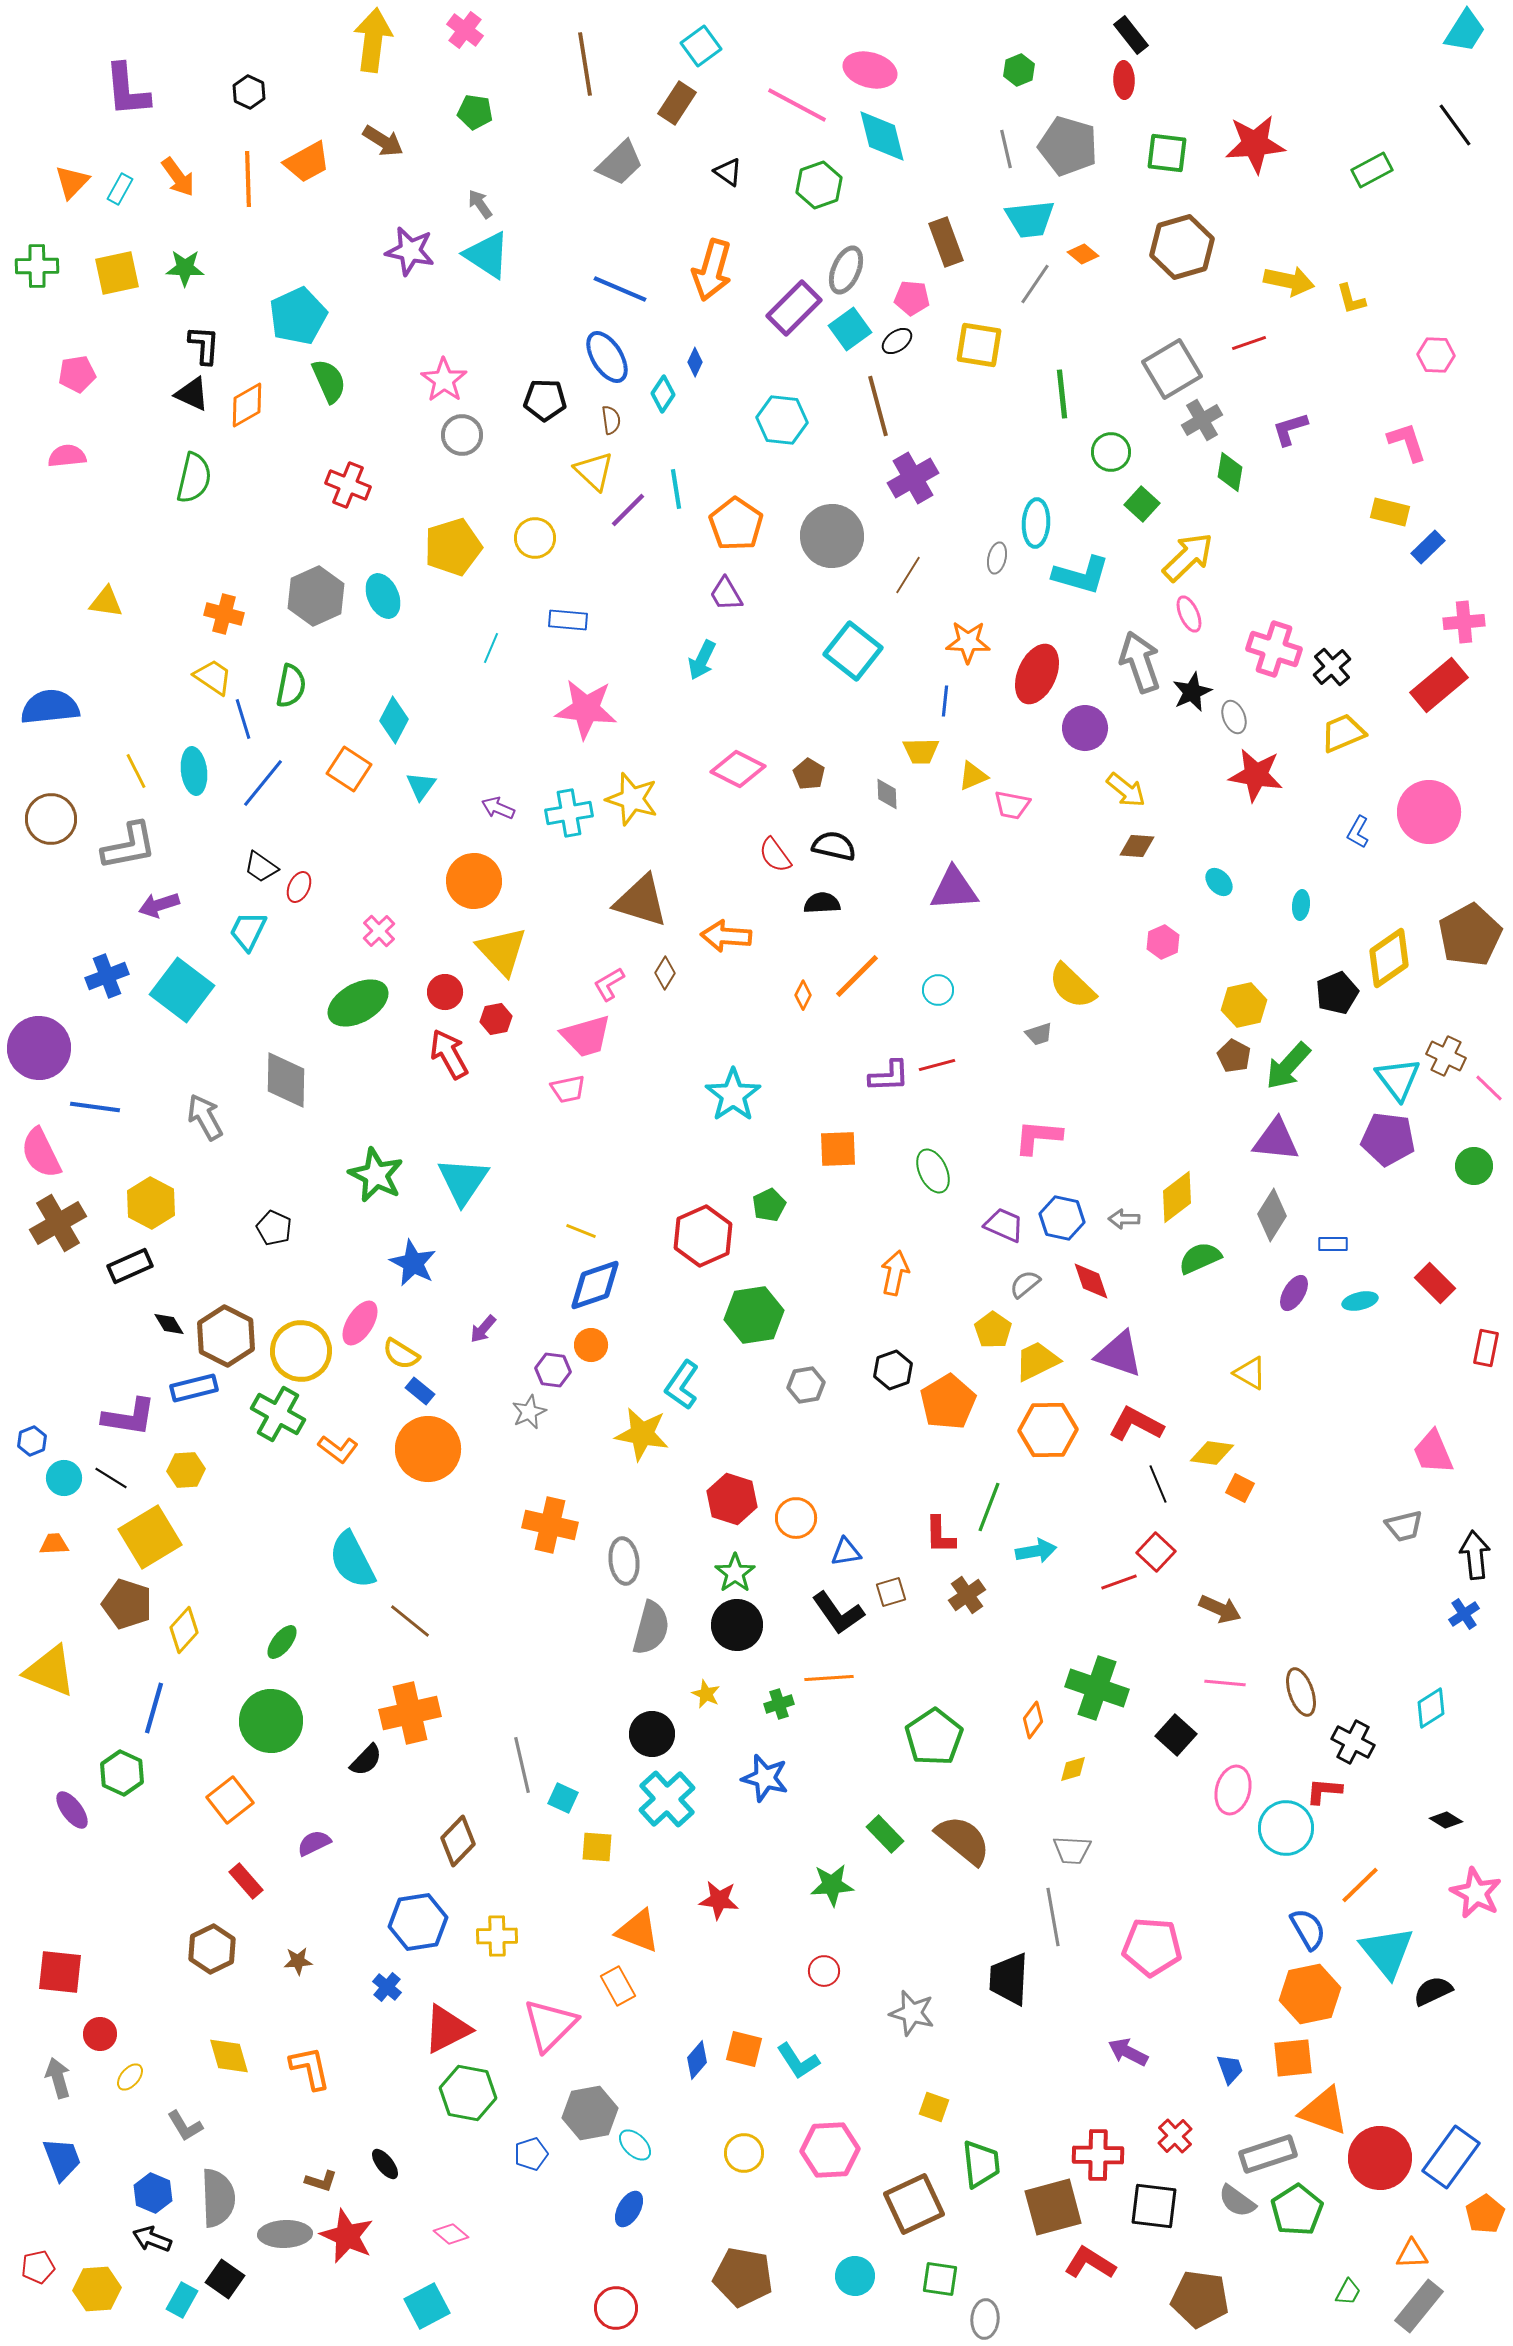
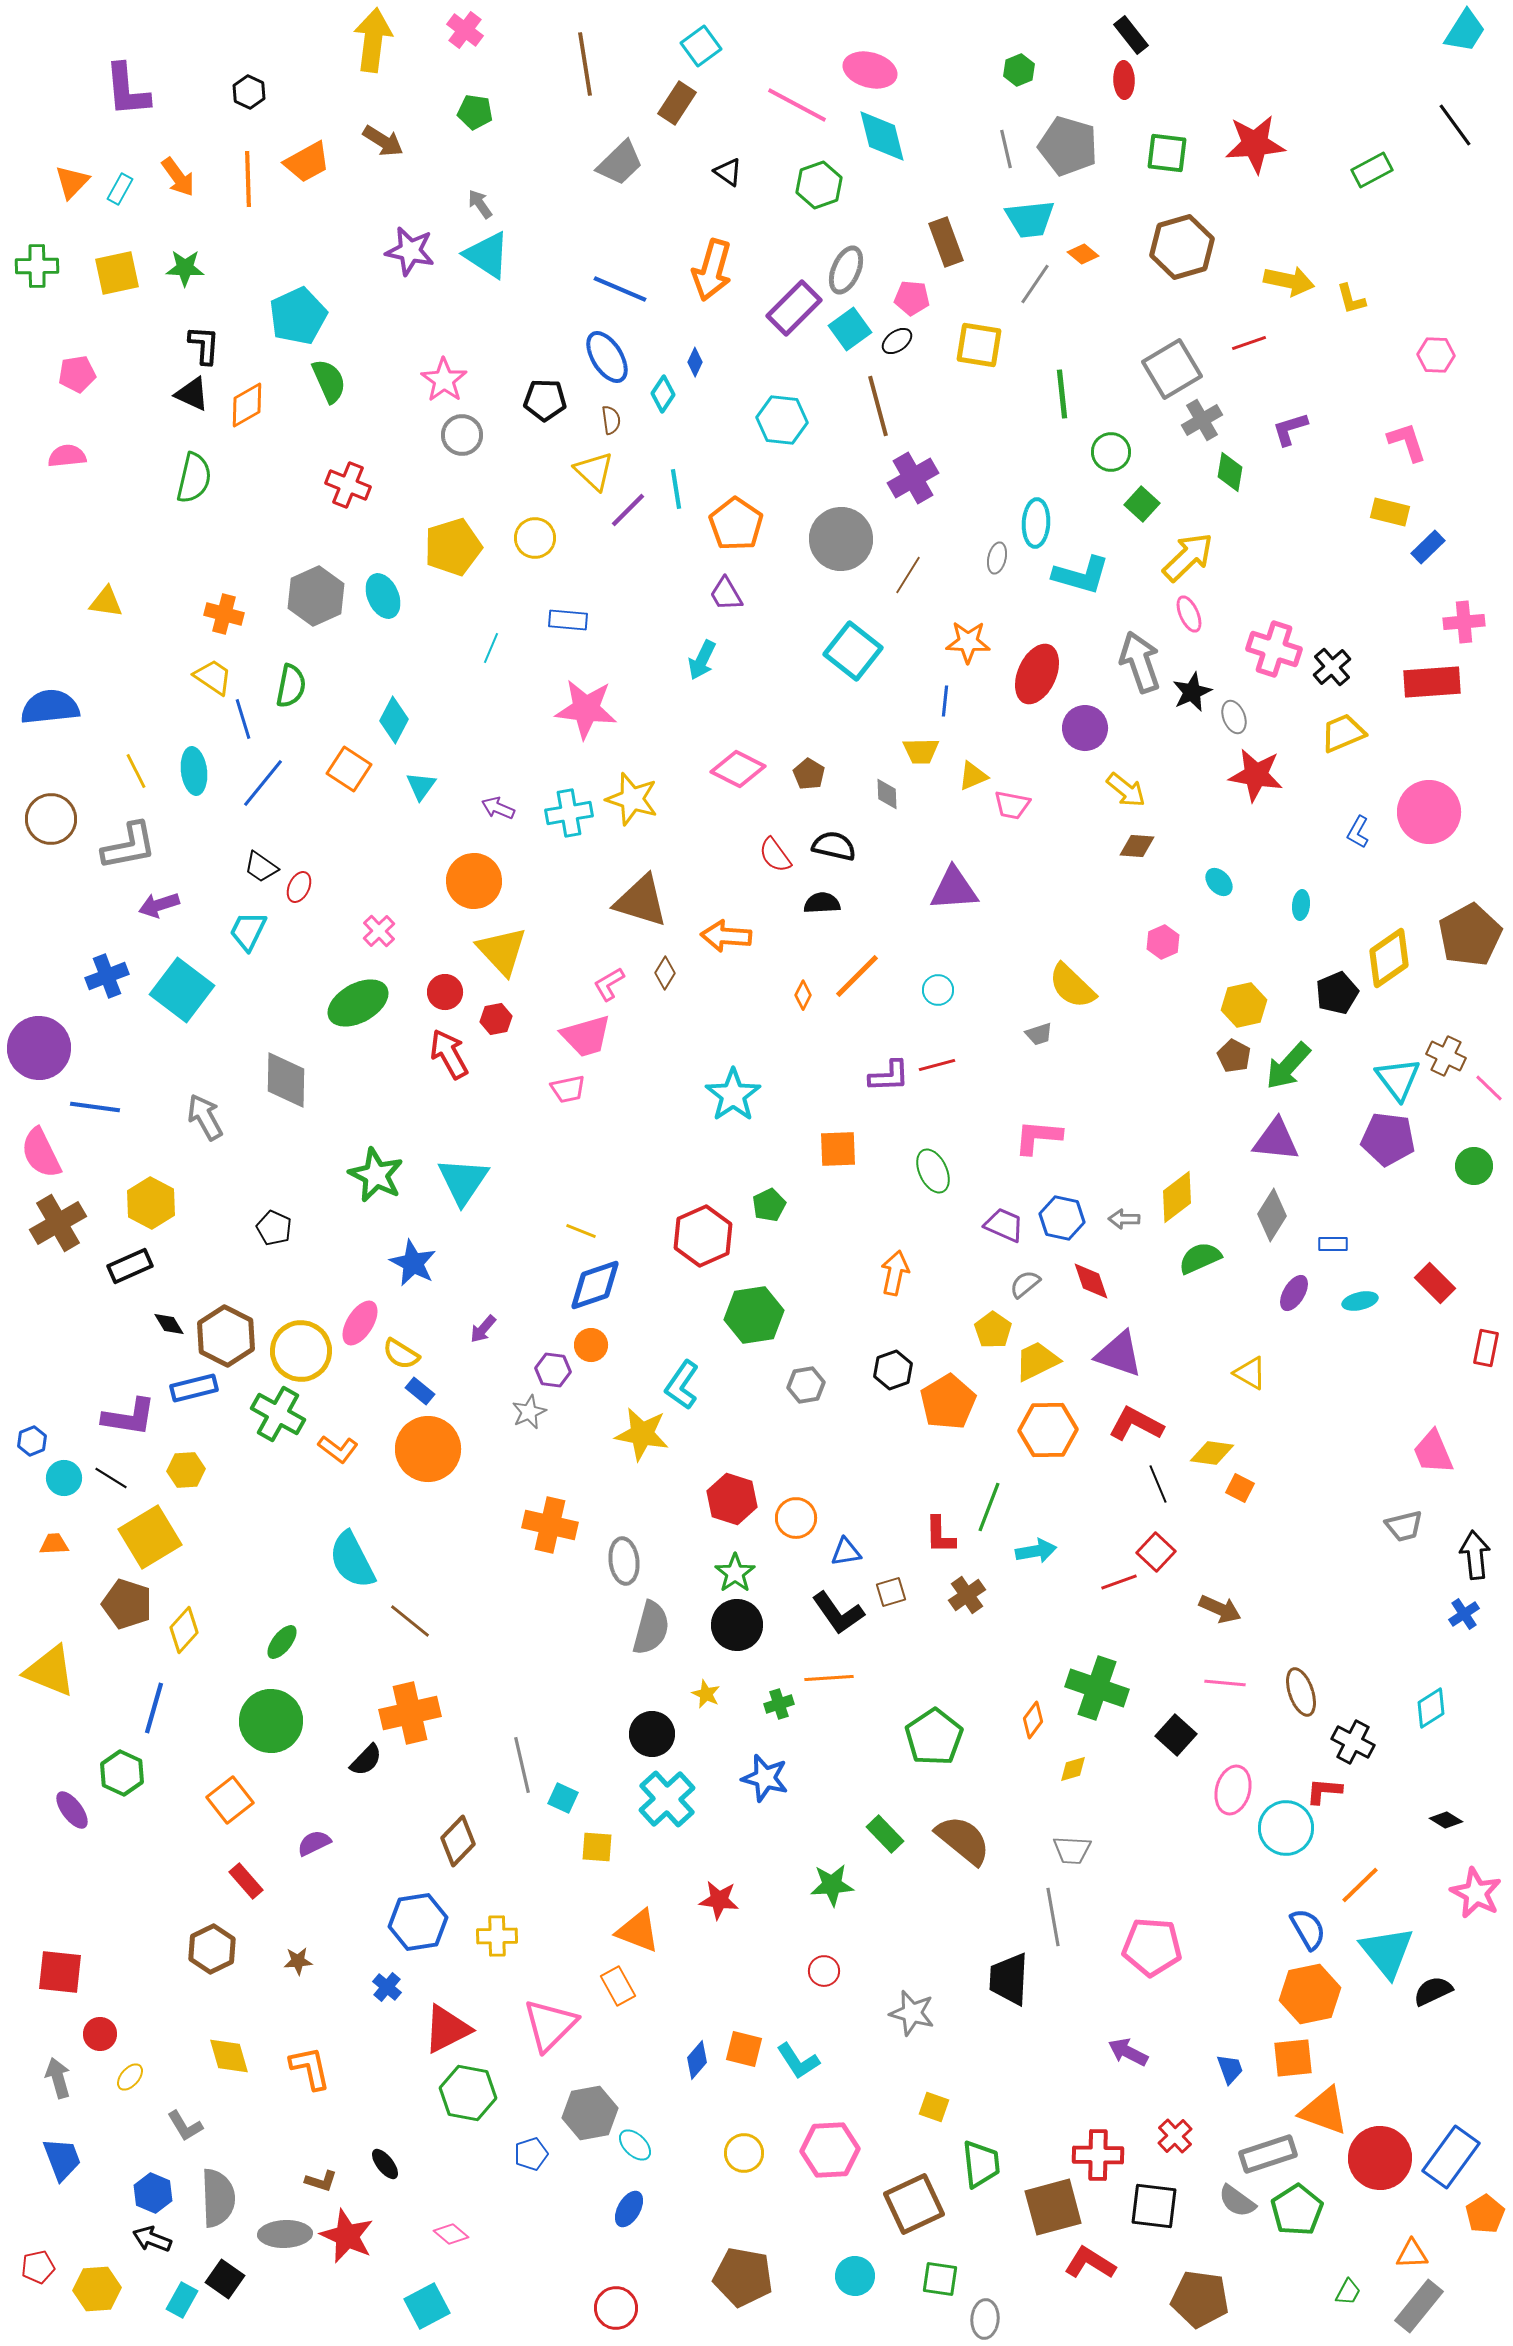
gray circle at (832, 536): moved 9 px right, 3 px down
red rectangle at (1439, 685): moved 7 px left, 3 px up; rotated 36 degrees clockwise
